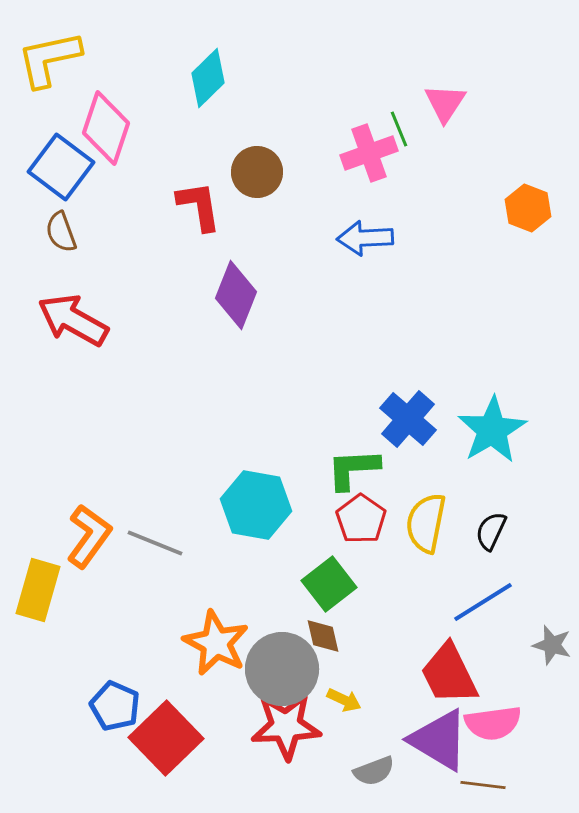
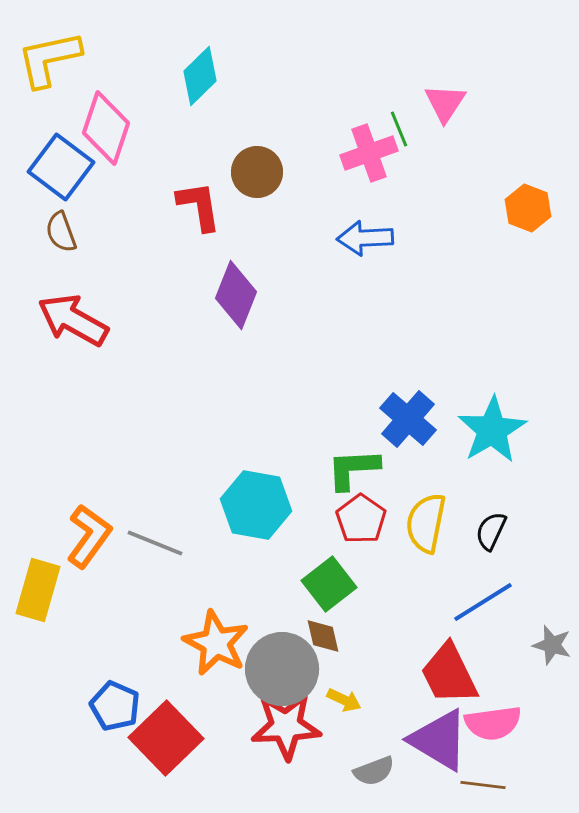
cyan diamond: moved 8 px left, 2 px up
